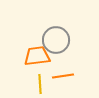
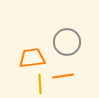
gray circle: moved 11 px right, 2 px down
orange trapezoid: moved 5 px left, 2 px down
